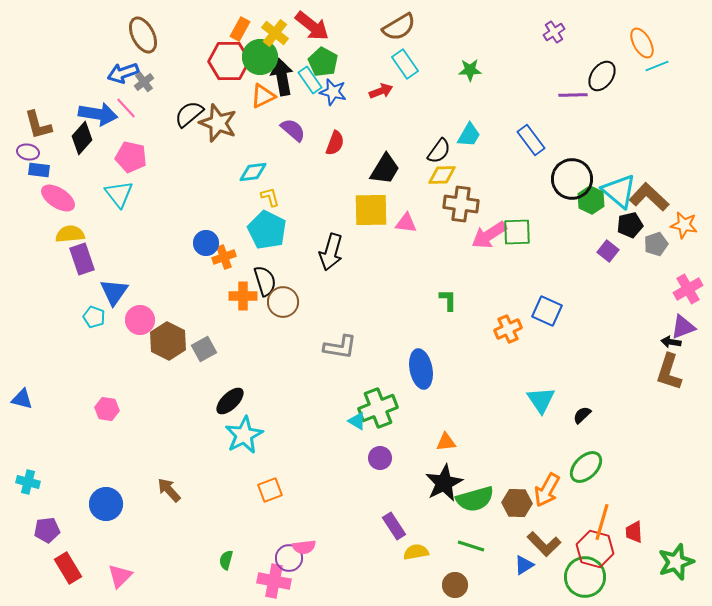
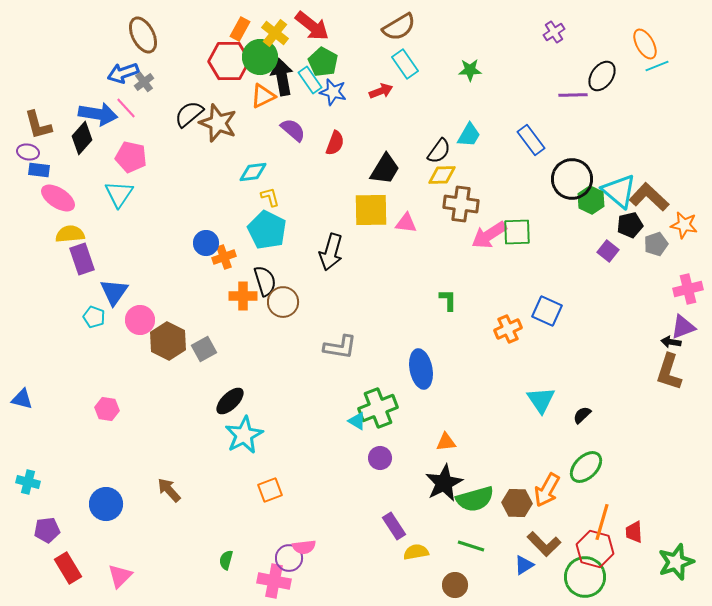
orange ellipse at (642, 43): moved 3 px right, 1 px down
cyan triangle at (119, 194): rotated 12 degrees clockwise
pink cross at (688, 289): rotated 16 degrees clockwise
